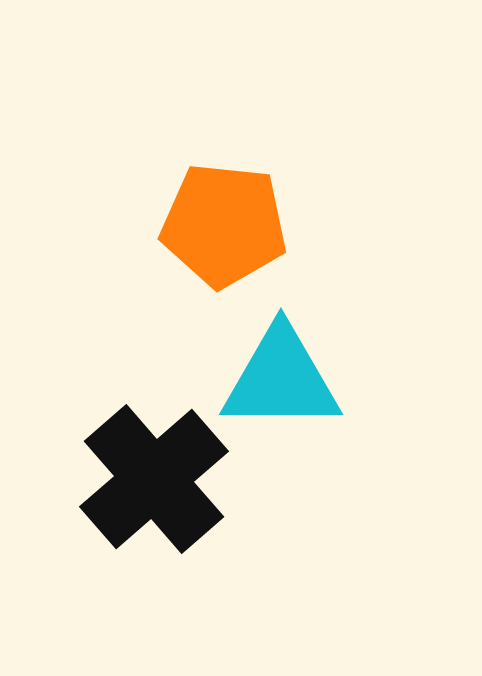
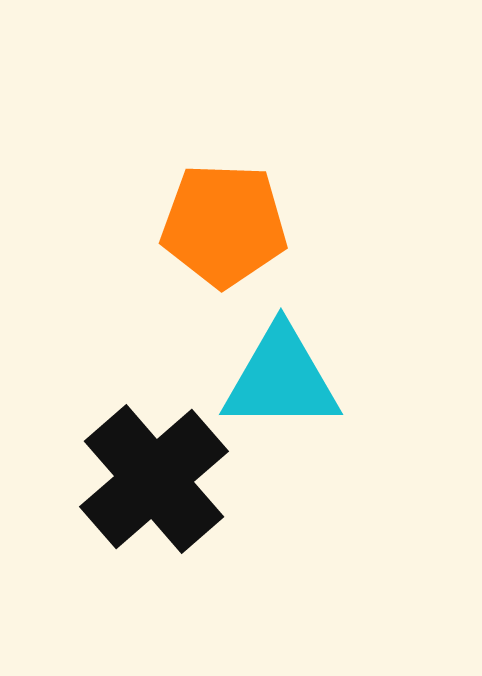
orange pentagon: rotated 4 degrees counterclockwise
